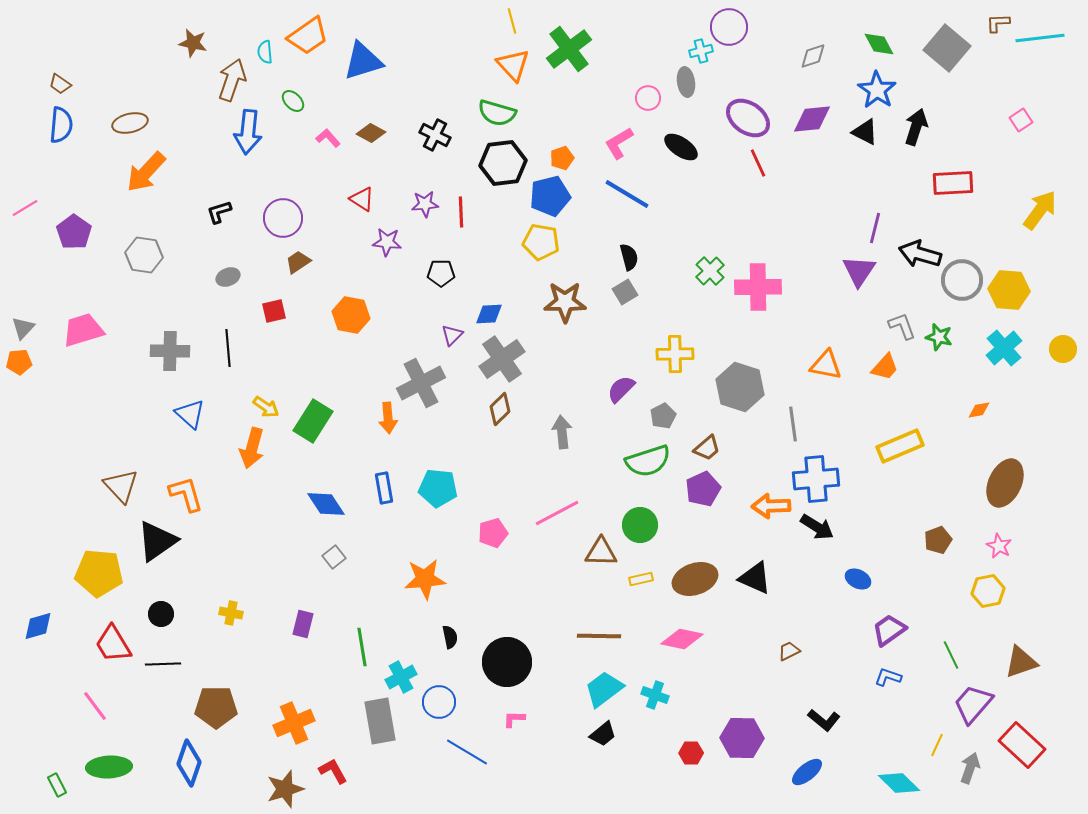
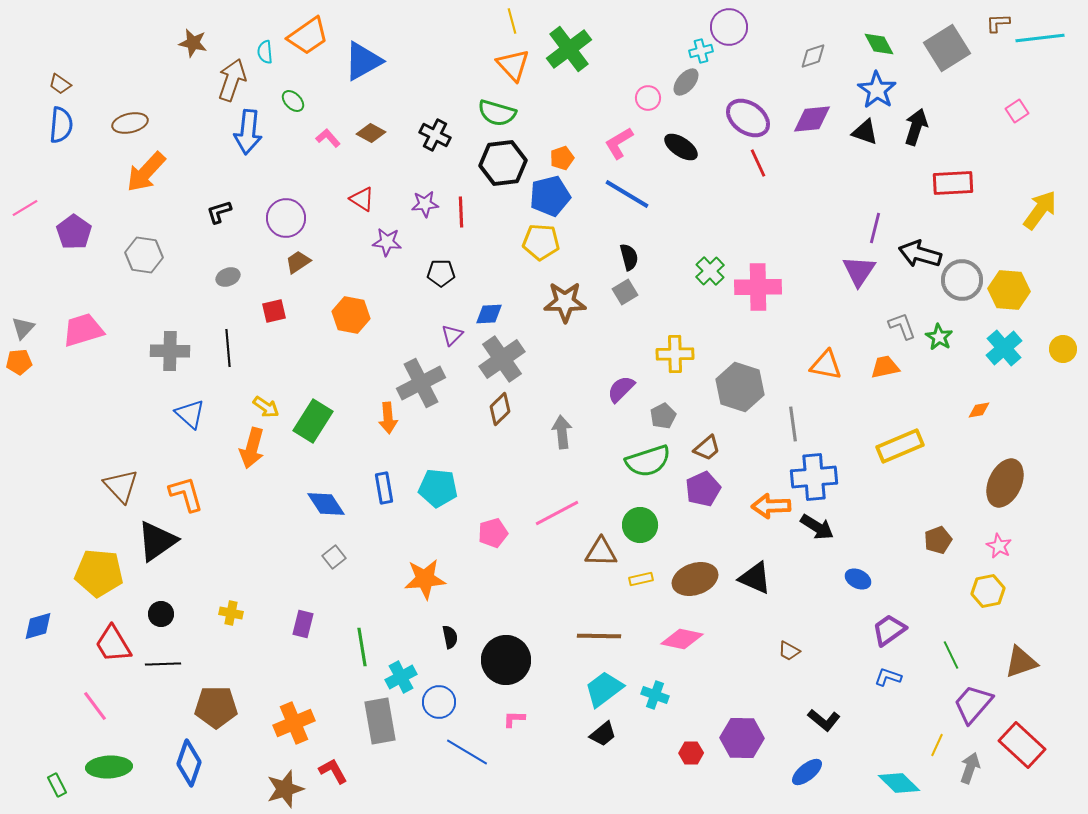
gray square at (947, 48): rotated 18 degrees clockwise
blue triangle at (363, 61): rotated 12 degrees counterclockwise
gray ellipse at (686, 82): rotated 48 degrees clockwise
pink square at (1021, 120): moved 4 px left, 9 px up
black triangle at (865, 132): rotated 8 degrees counterclockwise
purple circle at (283, 218): moved 3 px right
yellow pentagon at (541, 242): rotated 6 degrees counterclockwise
green star at (939, 337): rotated 16 degrees clockwise
orange trapezoid at (885, 367): rotated 144 degrees counterclockwise
blue cross at (816, 479): moved 2 px left, 2 px up
brown trapezoid at (789, 651): rotated 125 degrees counterclockwise
black circle at (507, 662): moved 1 px left, 2 px up
